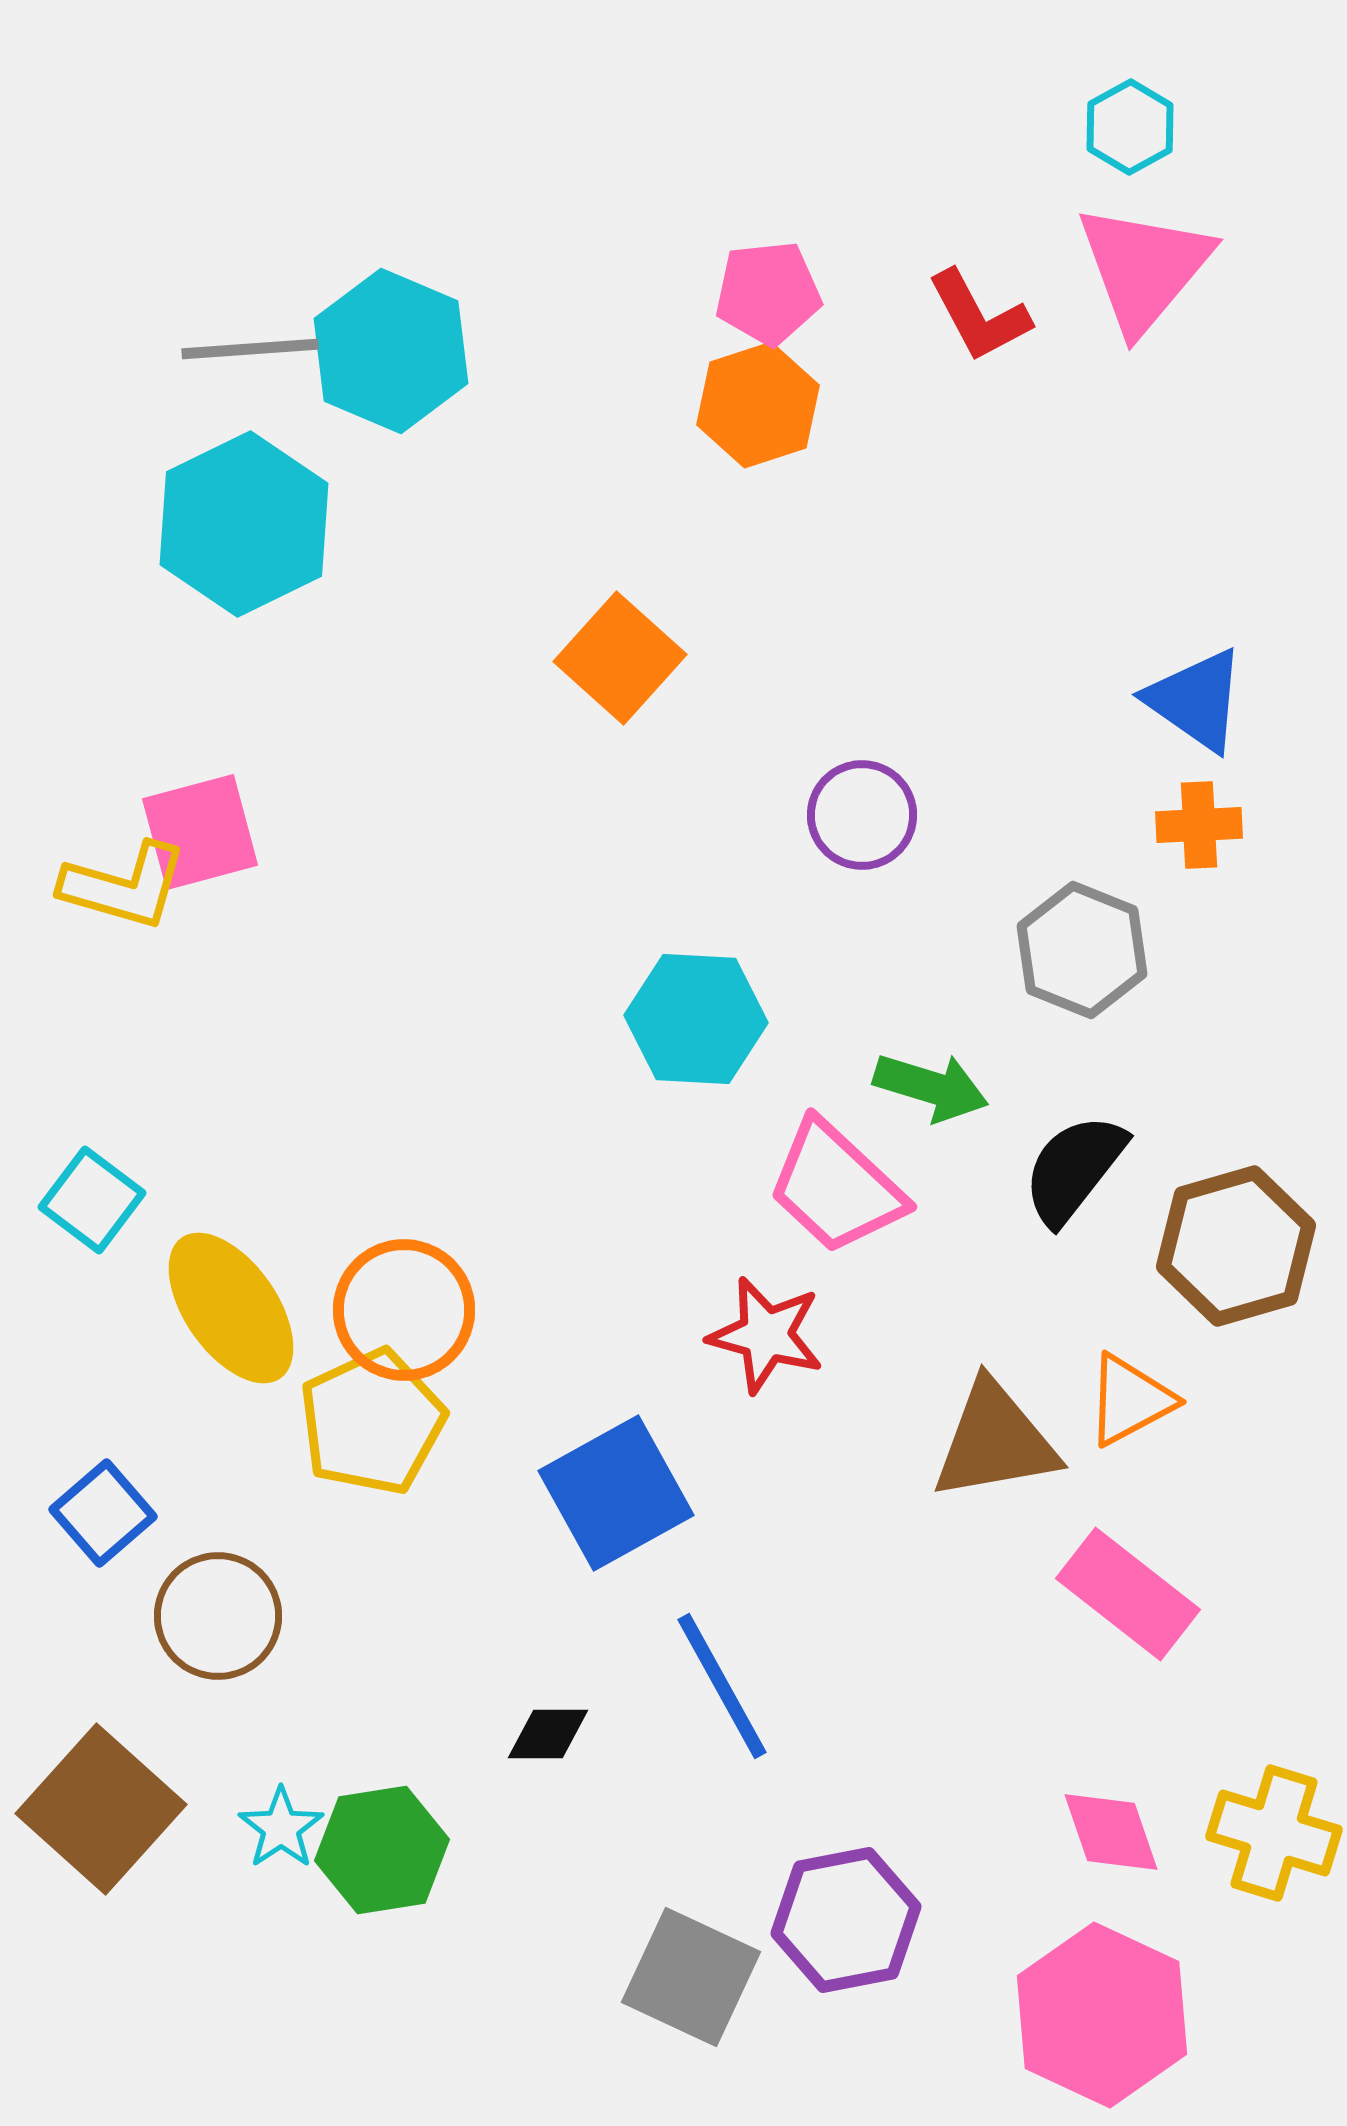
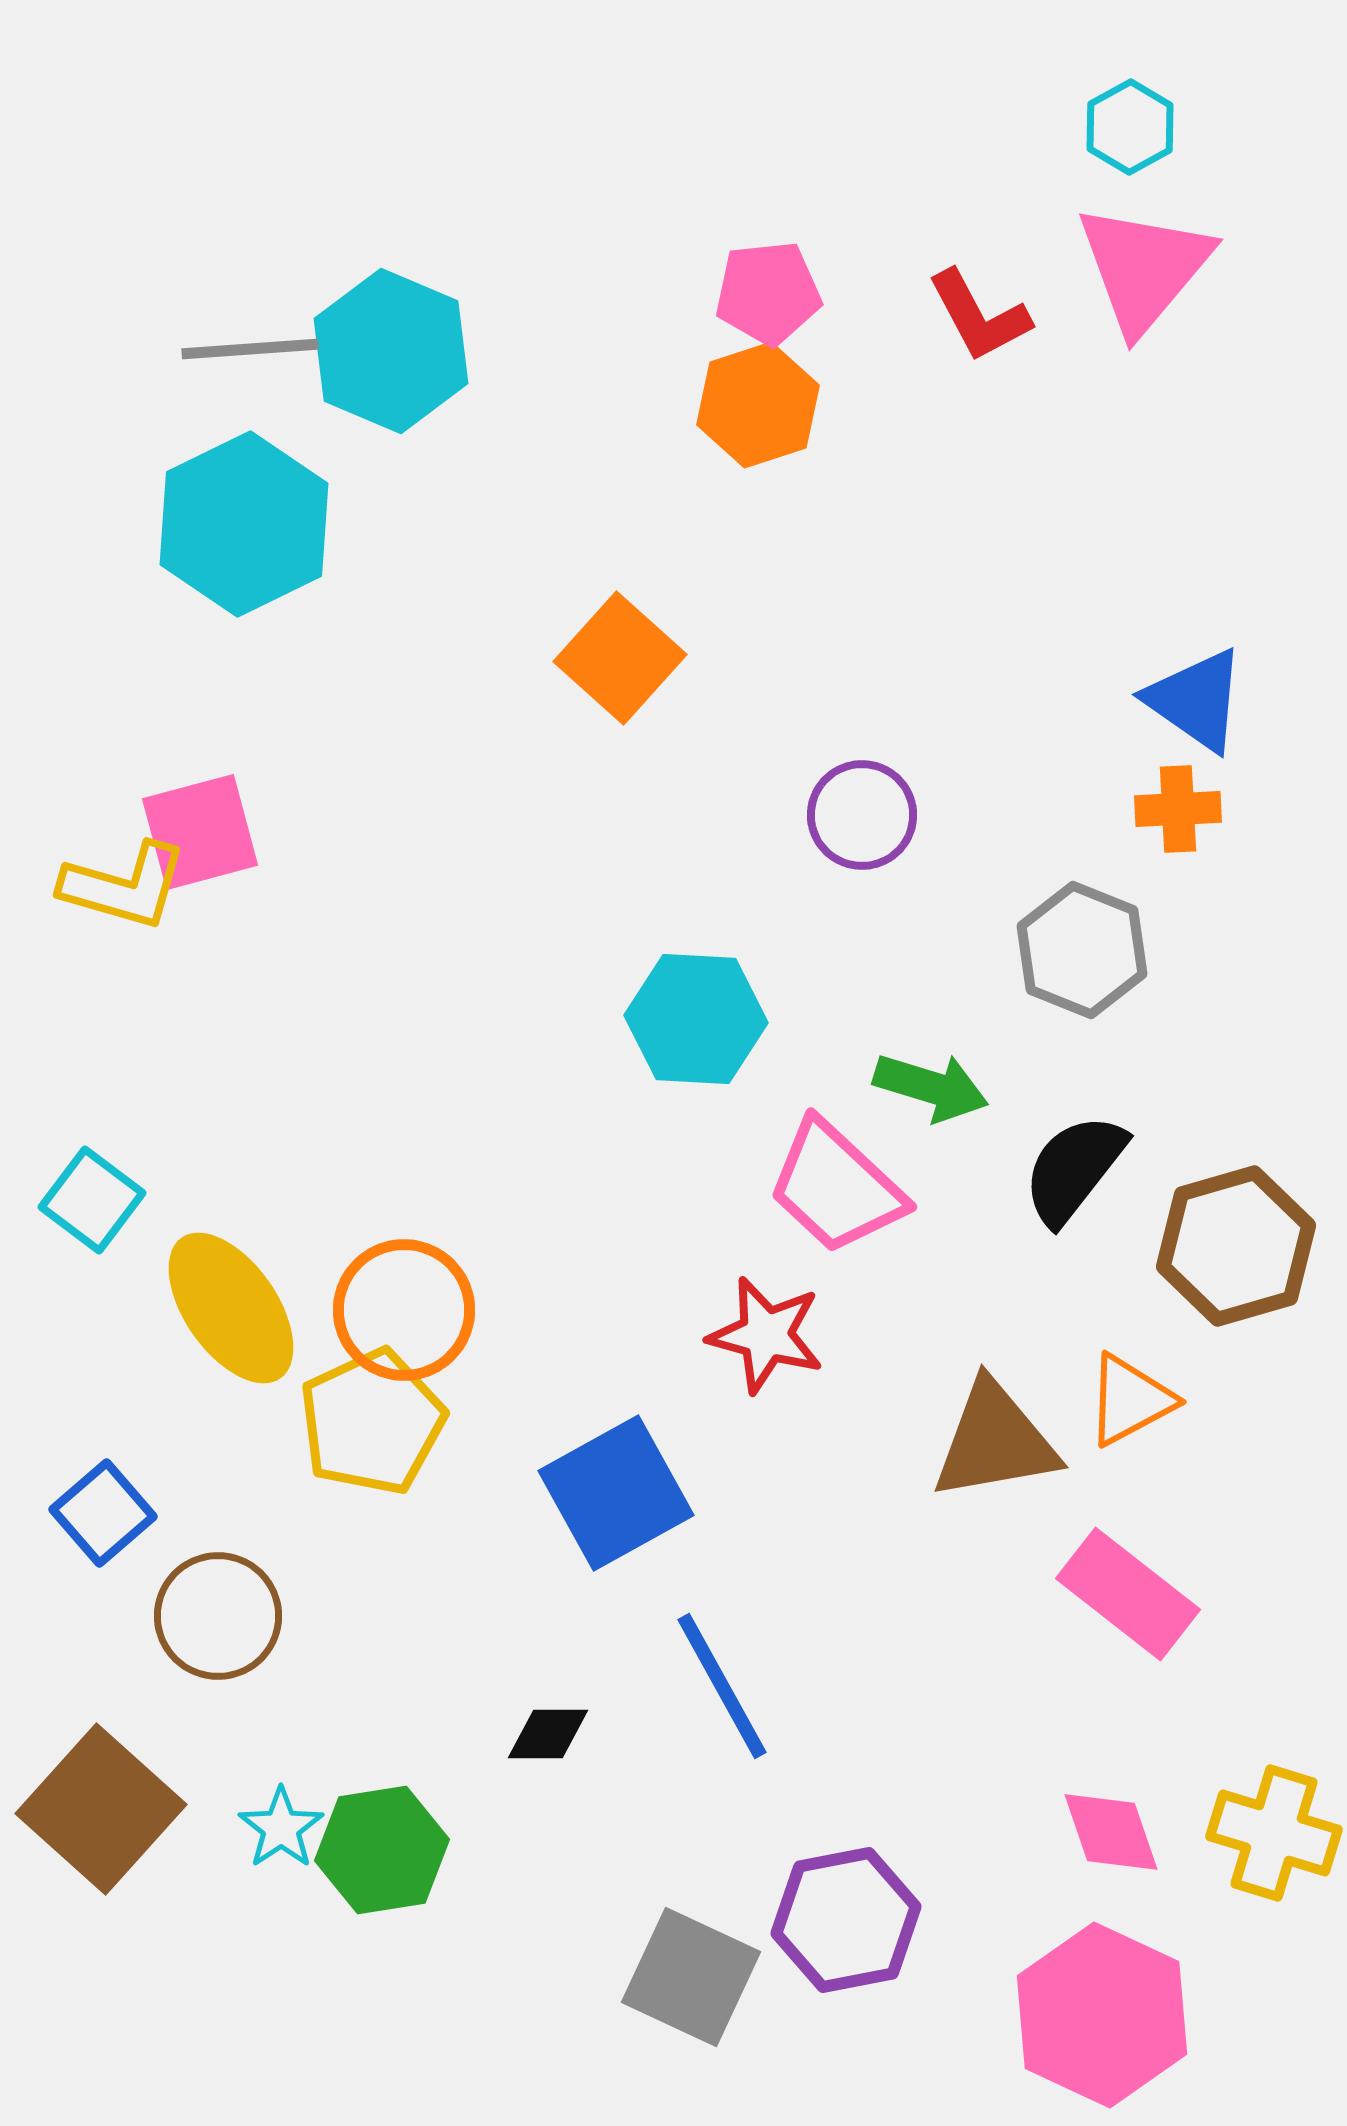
orange cross at (1199, 825): moved 21 px left, 16 px up
